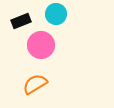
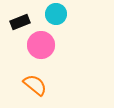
black rectangle: moved 1 px left, 1 px down
orange semicircle: moved 1 px down; rotated 70 degrees clockwise
